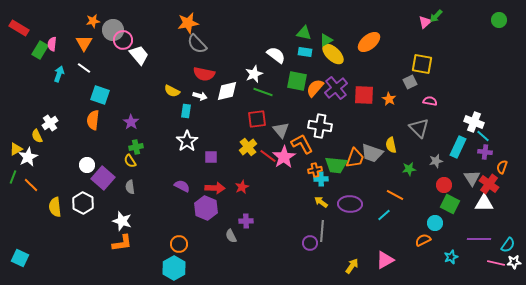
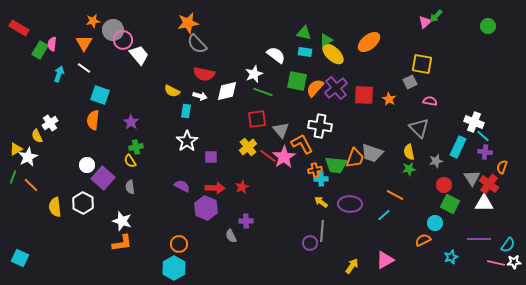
green circle at (499, 20): moved 11 px left, 6 px down
yellow semicircle at (391, 145): moved 18 px right, 7 px down
